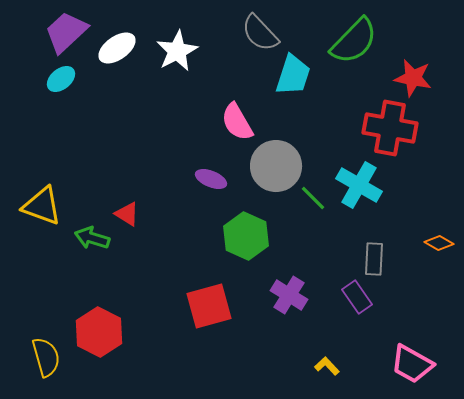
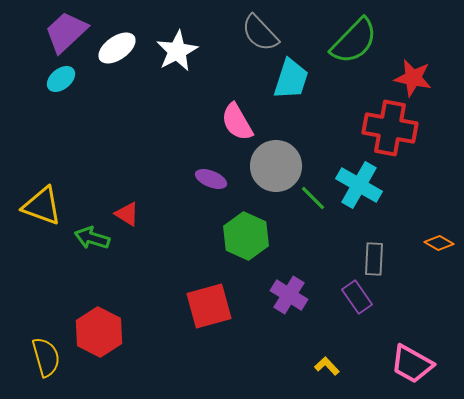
cyan trapezoid: moved 2 px left, 4 px down
